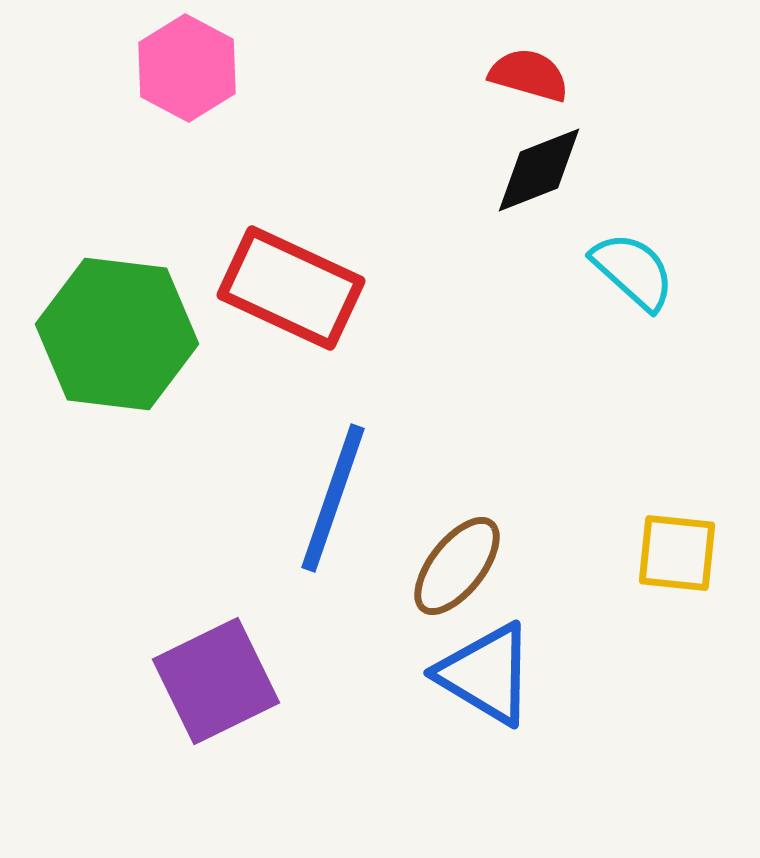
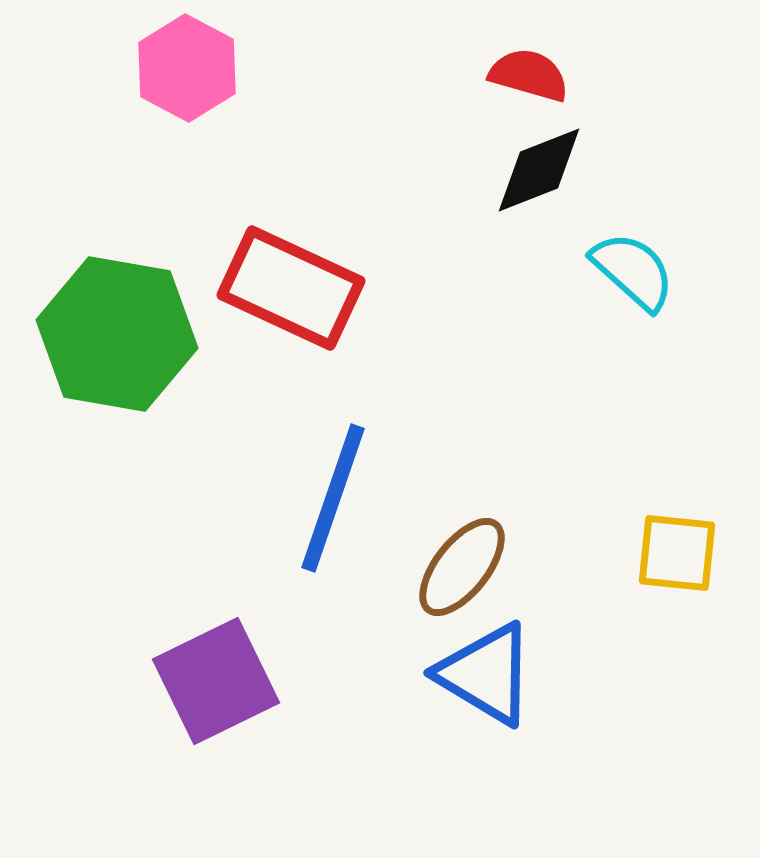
green hexagon: rotated 3 degrees clockwise
brown ellipse: moved 5 px right, 1 px down
